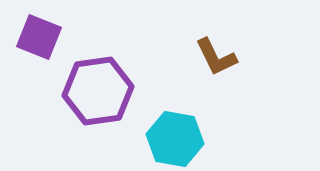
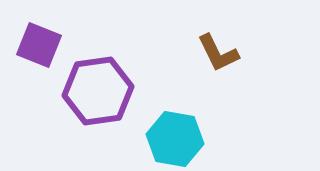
purple square: moved 8 px down
brown L-shape: moved 2 px right, 4 px up
